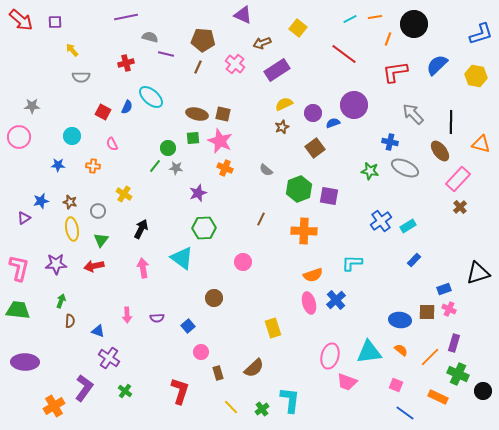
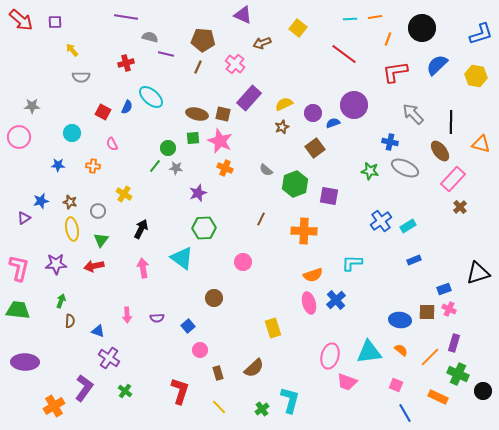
purple line at (126, 17): rotated 20 degrees clockwise
cyan line at (350, 19): rotated 24 degrees clockwise
black circle at (414, 24): moved 8 px right, 4 px down
purple rectangle at (277, 70): moved 28 px left, 28 px down; rotated 15 degrees counterclockwise
cyan circle at (72, 136): moved 3 px up
pink rectangle at (458, 179): moved 5 px left
green hexagon at (299, 189): moved 4 px left, 5 px up
blue rectangle at (414, 260): rotated 24 degrees clockwise
pink circle at (201, 352): moved 1 px left, 2 px up
cyan L-shape at (290, 400): rotated 8 degrees clockwise
yellow line at (231, 407): moved 12 px left
blue line at (405, 413): rotated 24 degrees clockwise
